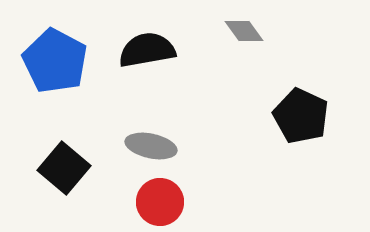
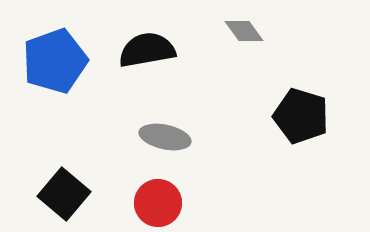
blue pentagon: rotated 24 degrees clockwise
black pentagon: rotated 8 degrees counterclockwise
gray ellipse: moved 14 px right, 9 px up
black square: moved 26 px down
red circle: moved 2 px left, 1 px down
